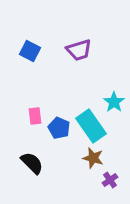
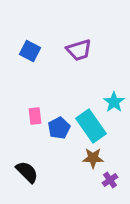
blue pentagon: rotated 20 degrees clockwise
brown star: rotated 15 degrees counterclockwise
black semicircle: moved 5 px left, 9 px down
